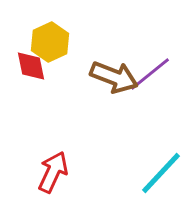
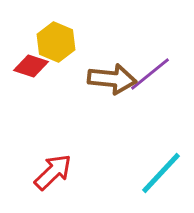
yellow hexagon: moved 6 px right; rotated 12 degrees counterclockwise
red diamond: rotated 60 degrees counterclockwise
brown arrow: moved 2 px left, 2 px down; rotated 15 degrees counterclockwise
red arrow: rotated 21 degrees clockwise
